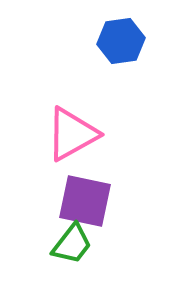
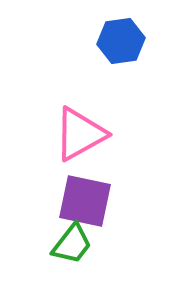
pink triangle: moved 8 px right
